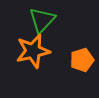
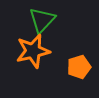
orange pentagon: moved 3 px left, 7 px down
